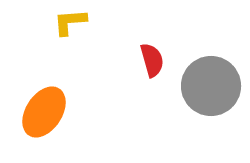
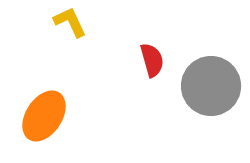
yellow L-shape: rotated 69 degrees clockwise
orange ellipse: moved 4 px down
